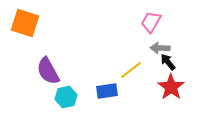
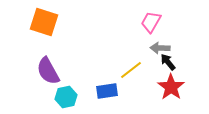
orange square: moved 19 px right, 1 px up
